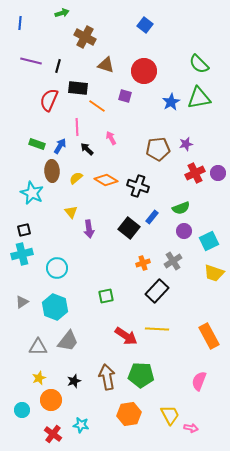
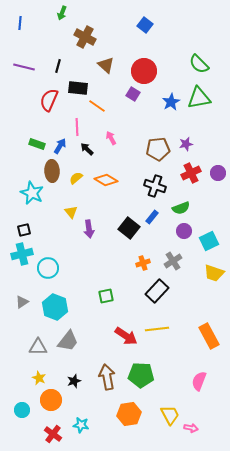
green arrow at (62, 13): rotated 128 degrees clockwise
purple line at (31, 61): moved 7 px left, 6 px down
brown triangle at (106, 65): rotated 24 degrees clockwise
purple square at (125, 96): moved 8 px right, 2 px up; rotated 16 degrees clockwise
red cross at (195, 173): moved 4 px left
black cross at (138, 186): moved 17 px right
cyan circle at (57, 268): moved 9 px left
yellow line at (157, 329): rotated 10 degrees counterclockwise
yellow star at (39, 378): rotated 24 degrees counterclockwise
